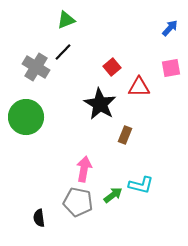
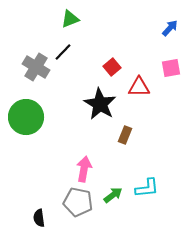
green triangle: moved 4 px right, 1 px up
cyan L-shape: moved 6 px right, 3 px down; rotated 20 degrees counterclockwise
